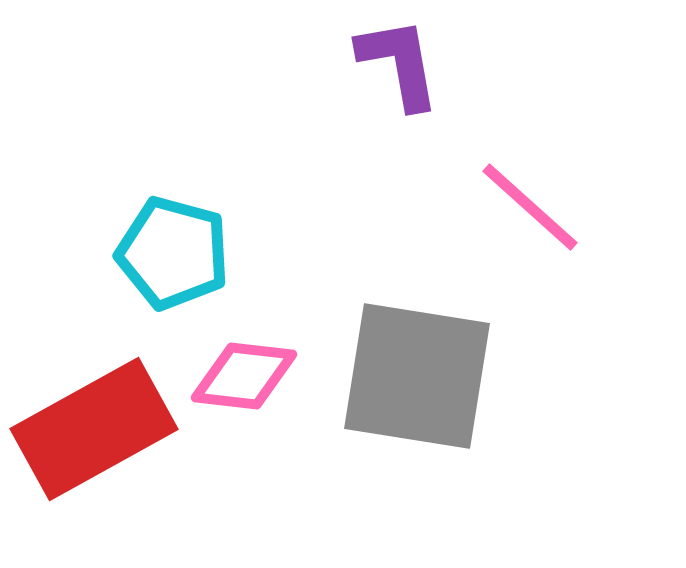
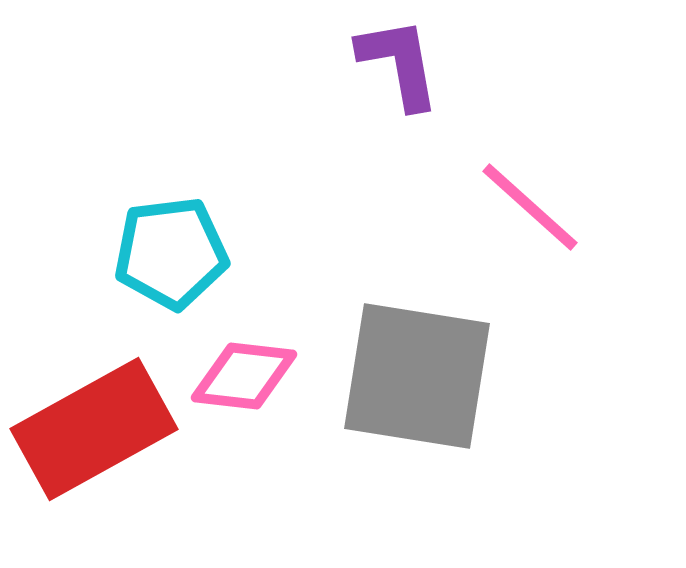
cyan pentagon: moved 2 px left; rotated 22 degrees counterclockwise
